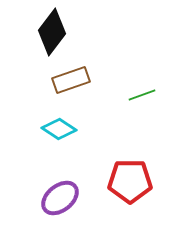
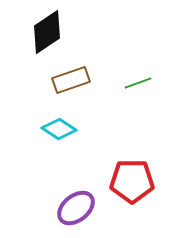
black diamond: moved 5 px left; rotated 18 degrees clockwise
green line: moved 4 px left, 12 px up
red pentagon: moved 2 px right
purple ellipse: moved 16 px right, 10 px down
